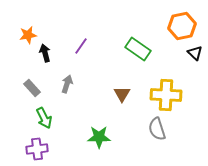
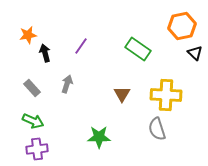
green arrow: moved 11 px left, 3 px down; rotated 40 degrees counterclockwise
